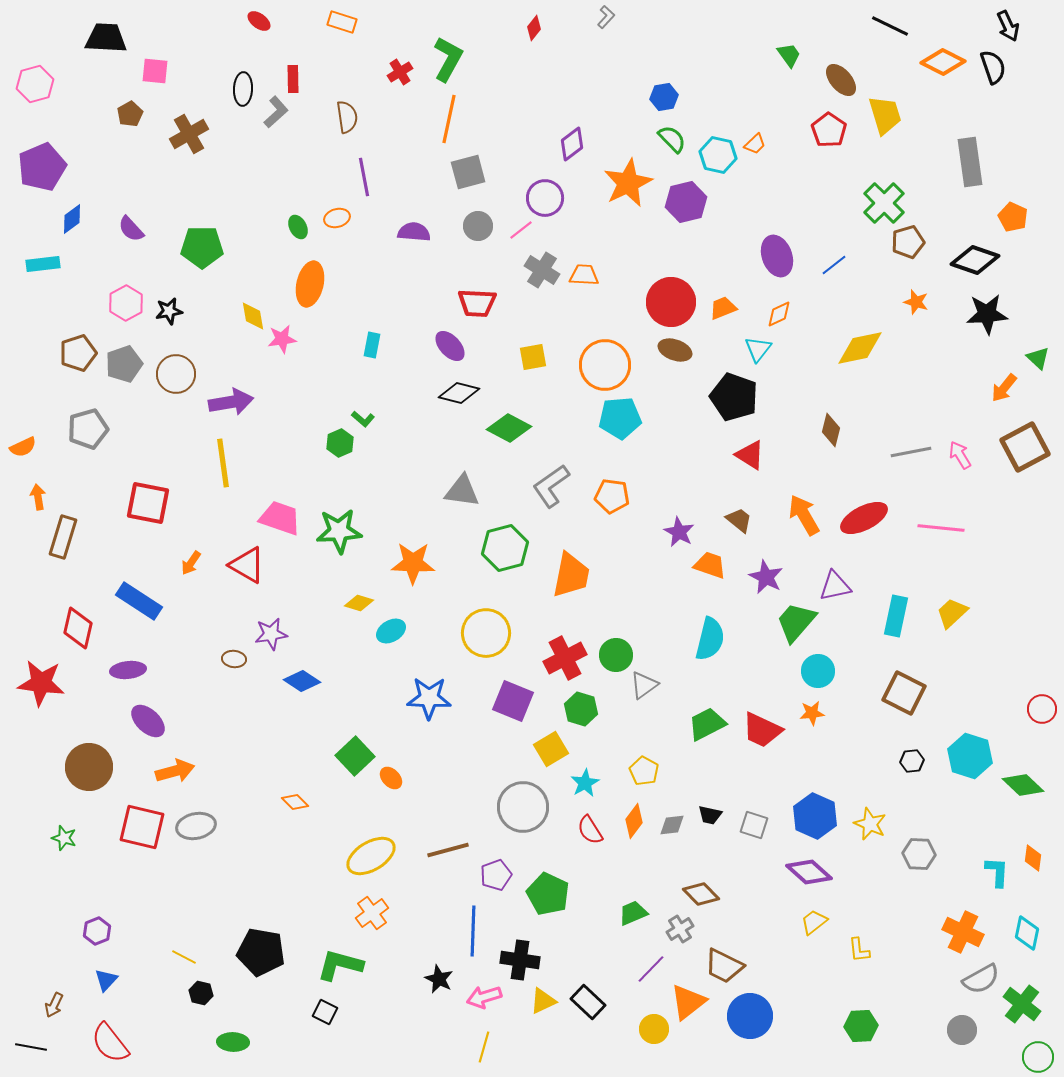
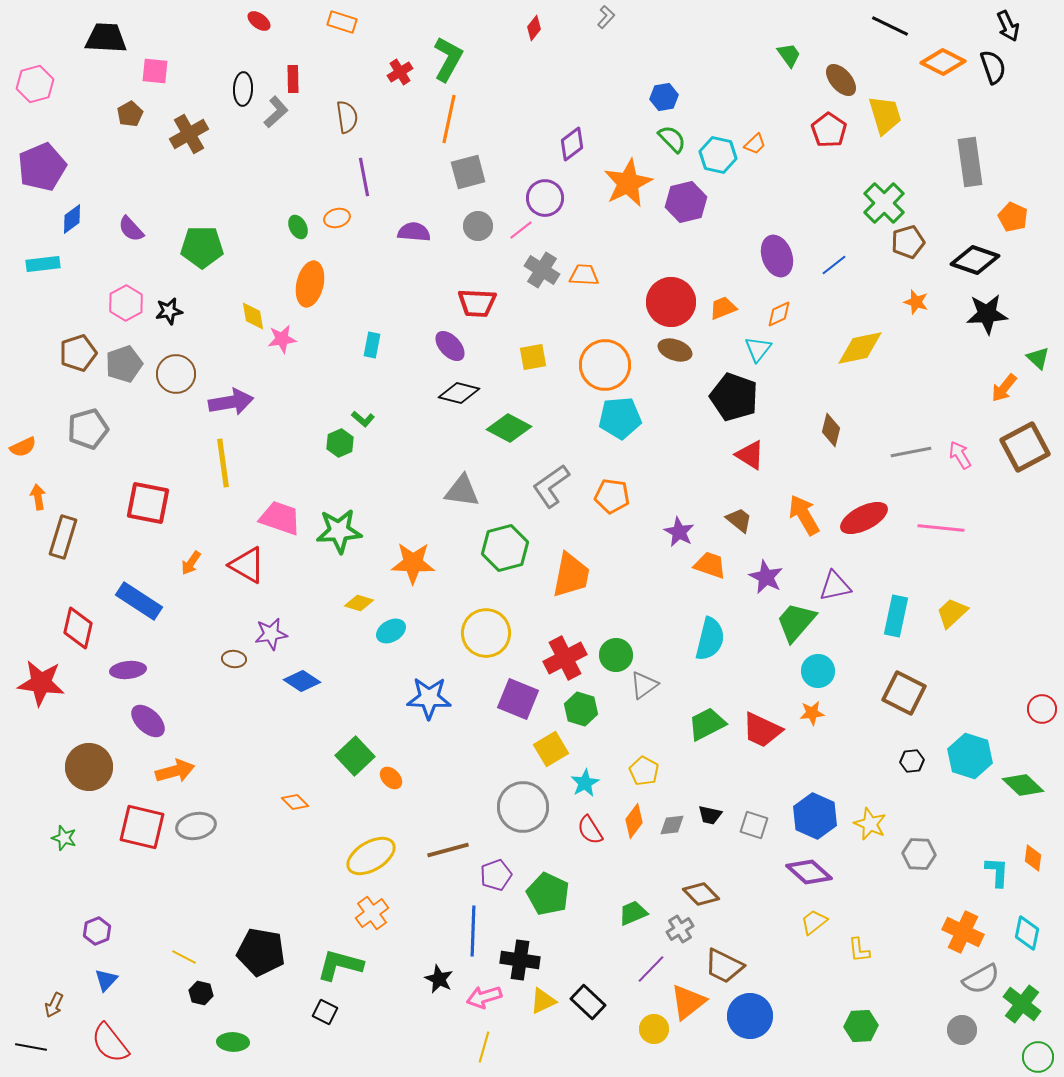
purple square at (513, 701): moved 5 px right, 2 px up
